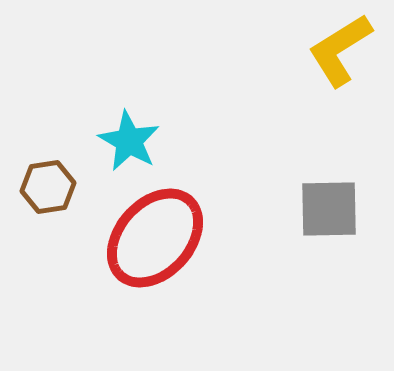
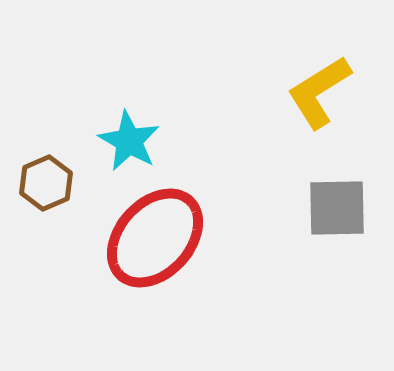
yellow L-shape: moved 21 px left, 42 px down
brown hexagon: moved 2 px left, 4 px up; rotated 14 degrees counterclockwise
gray square: moved 8 px right, 1 px up
